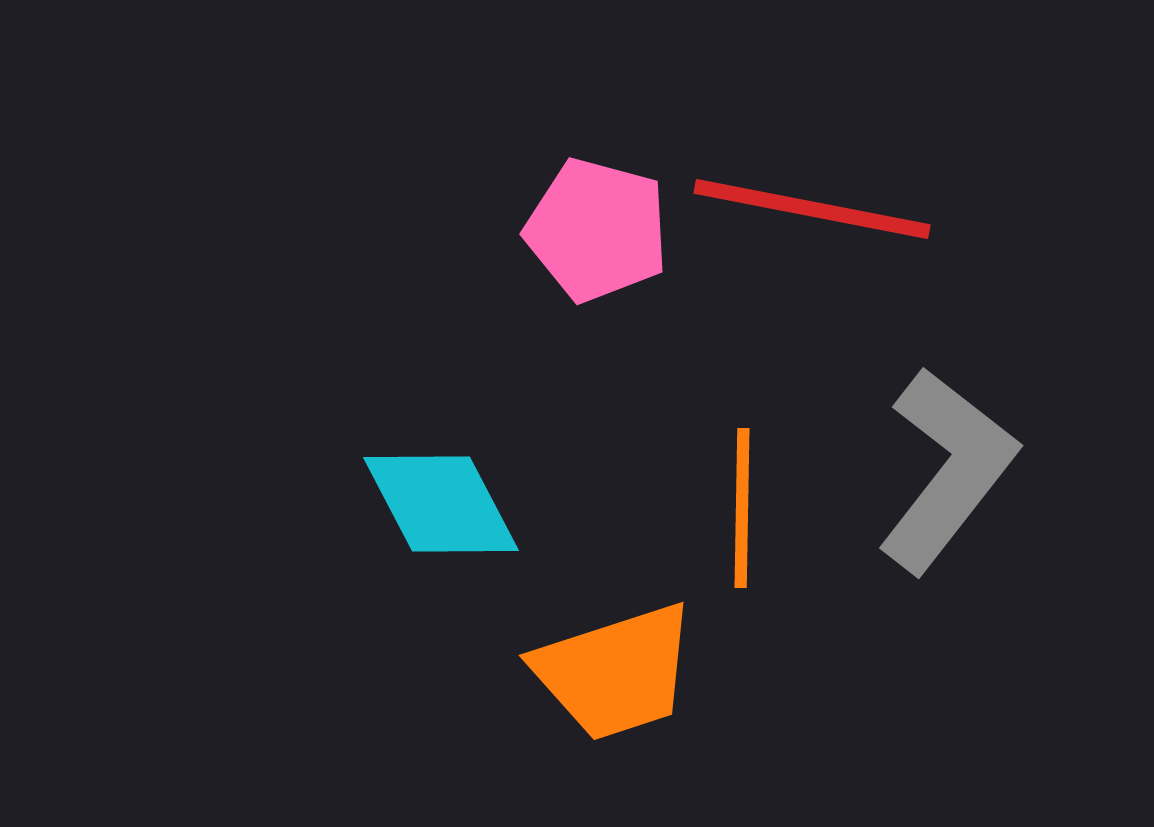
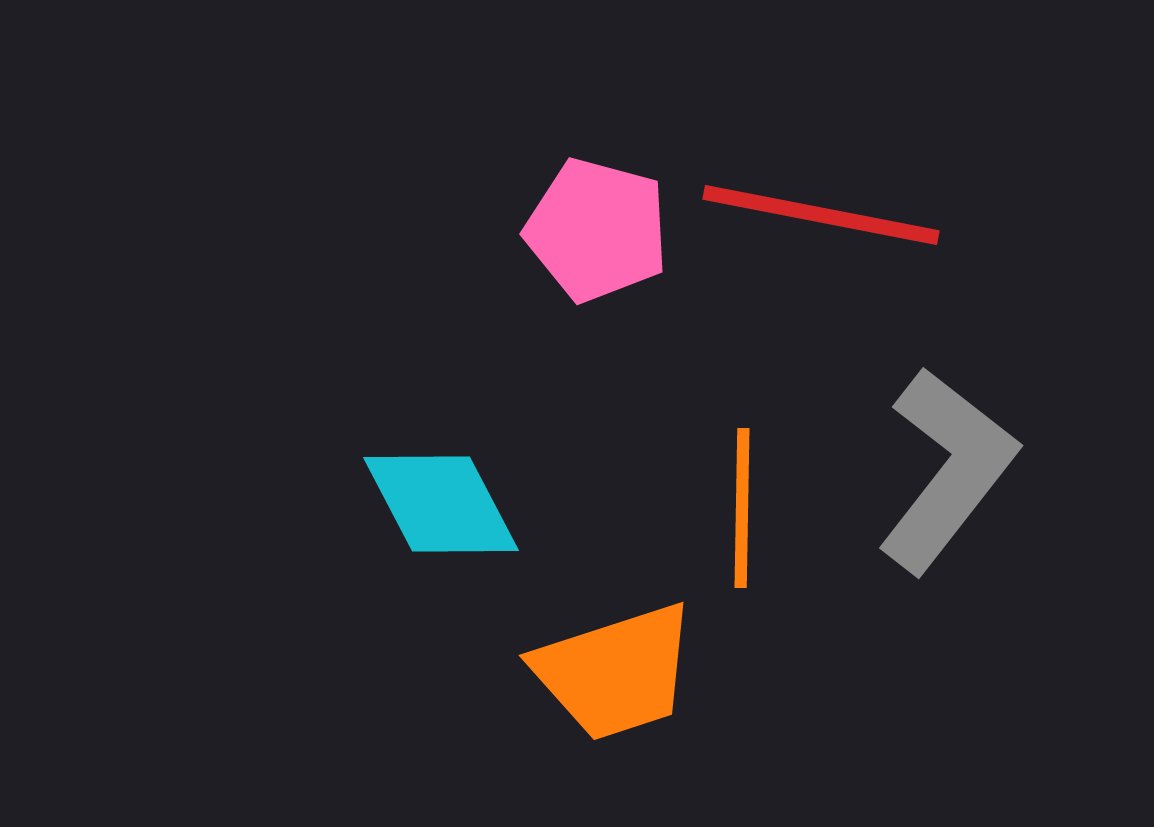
red line: moved 9 px right, 6 px down
